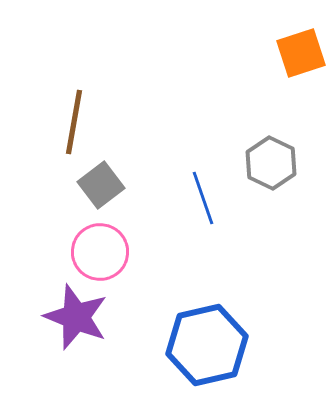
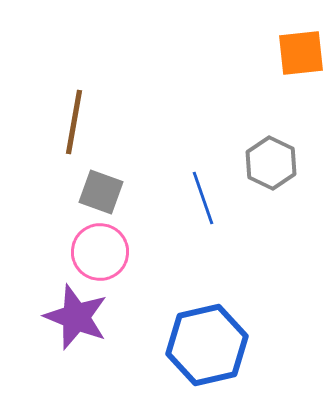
orange square: rotated 12 degrees clockwise
gray square: moved 7 px down; rotated 33 degrees counterclockwise
